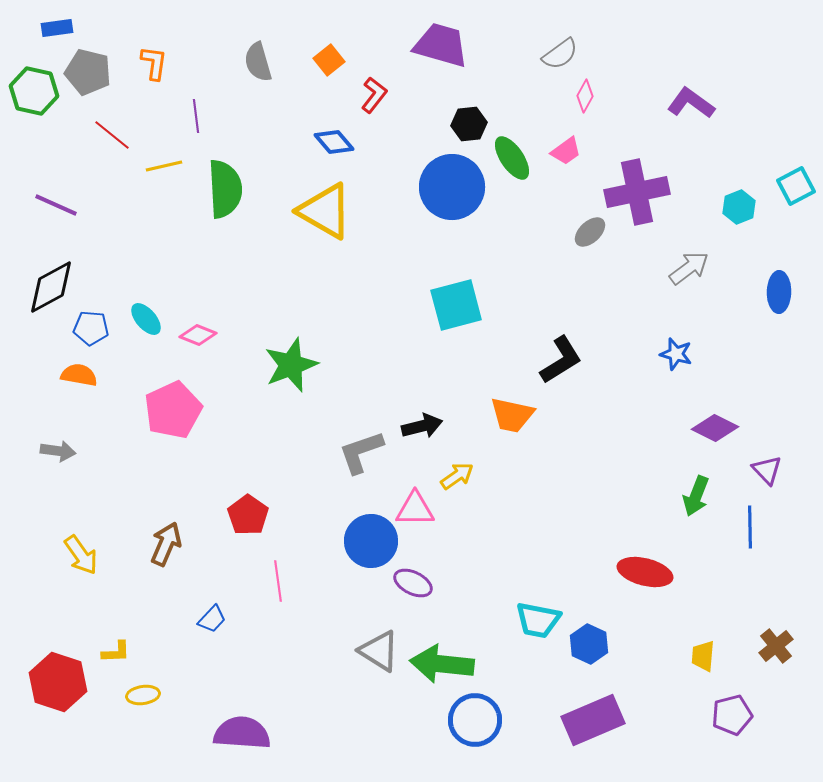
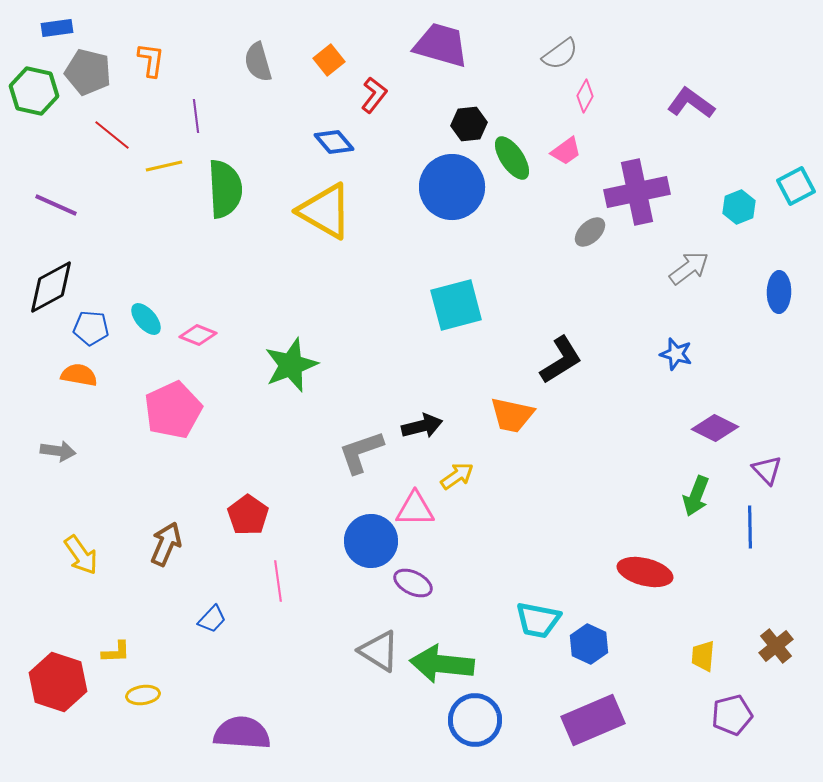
orange L-shape at (154, 63): moved 3 px left, 3 px up
